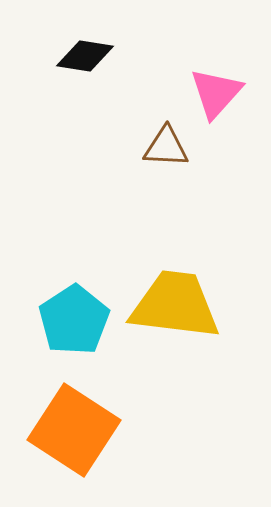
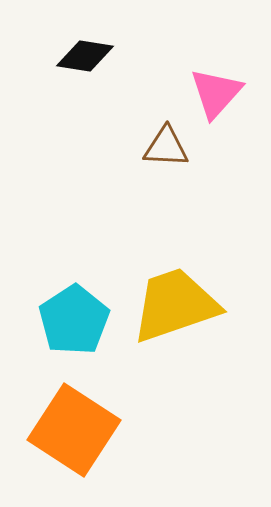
yellow trapezoid: rotated 26 degrees counterclockwise
